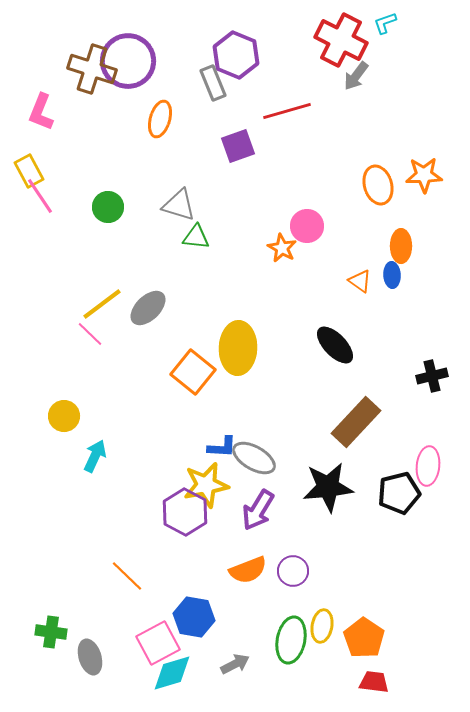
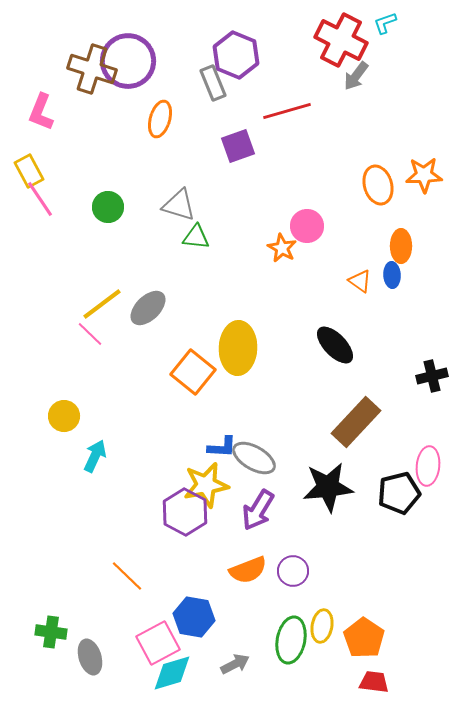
pink line at (40, 196): moved 3 px down
